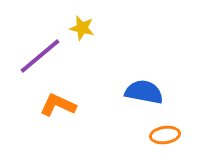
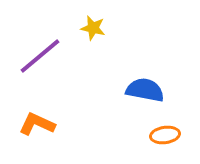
yellow star: moved 11 px right
blue semicircle: moved 1 px right, 2 px up
orange L-shape: moved 21 px left, 19 px down
